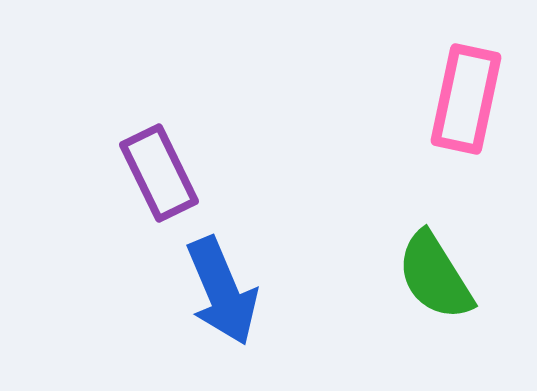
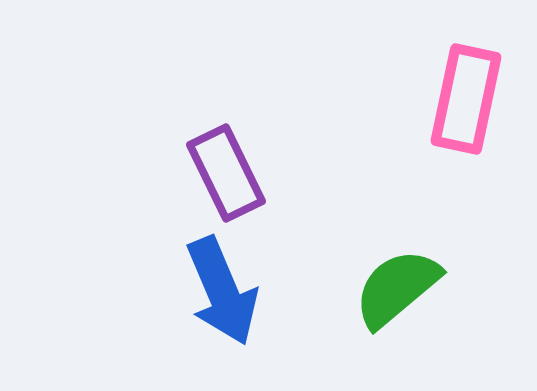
purple rectangle: moved 67 px right
green semicircle: moved 38 px left, 12 px down; rotated 82 degrees clockwise
